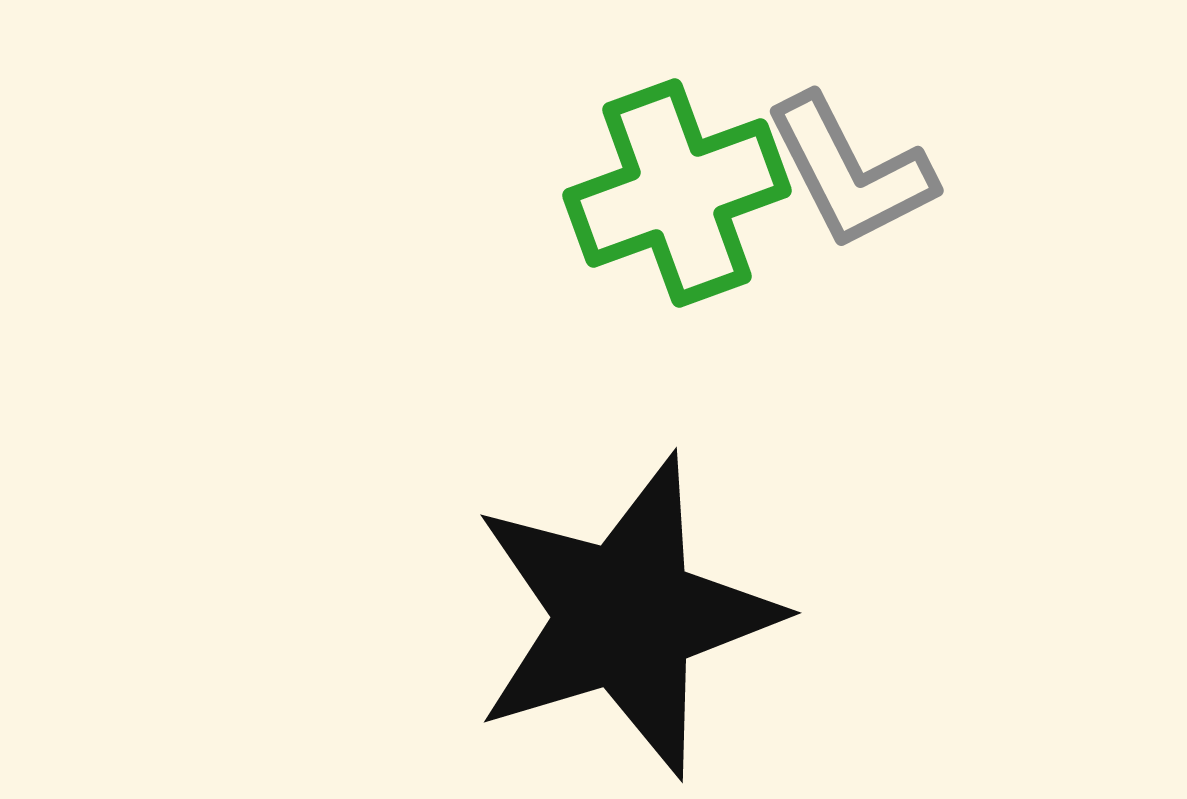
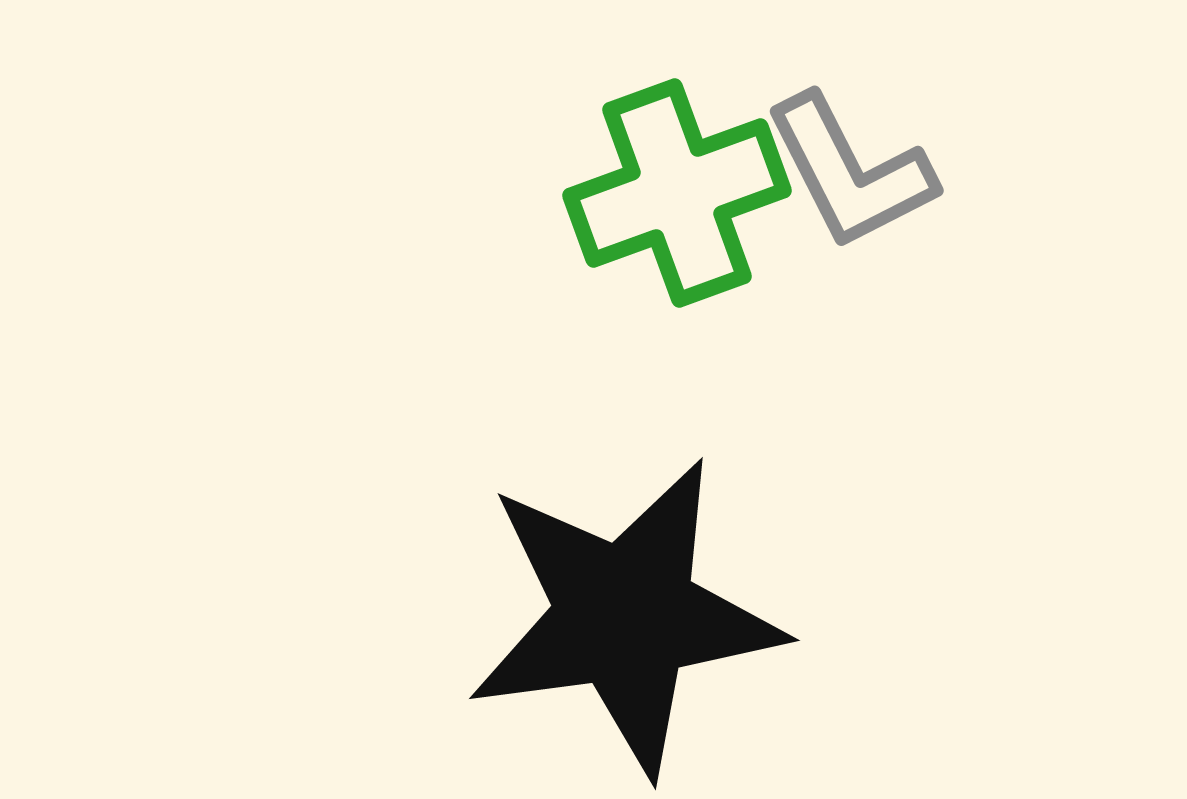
black star: rotated 9 degrees clockwise
